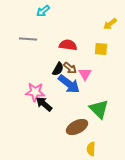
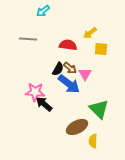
yellow arrow: moved 20 px left, 9 px down
yellow semicircle: moved 2 px right, 8 px up
